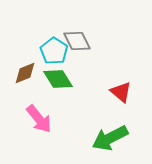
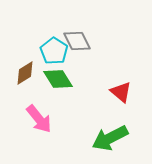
brown diamond: rotated 10 degrees counterclockwise
